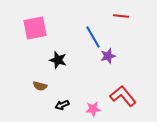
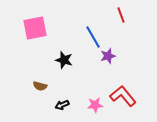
red line: moved 1 px up; rotated 63 degrees clockwise
black star: moved 6 px right
pink star: moved 2 px right, 4 px up
